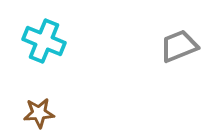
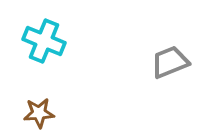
gray trapezoid: moved 9 px left, 16 px down
